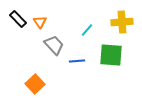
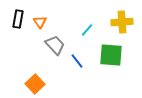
black rectangle: rotated 54 degrees clockwise
gray trapezoid: moved 1 px right
blue line: rotated 56 degrees clockwise
